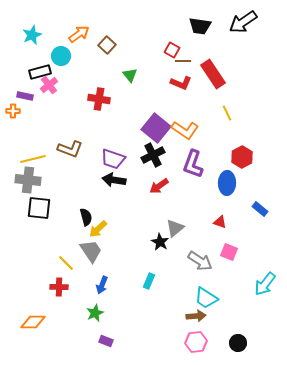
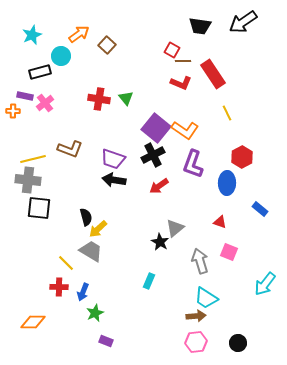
green triangle at (130, 75): moved 4 px left, 23 px down
pink cross at (49, 85): moved 4 px left, 18 px down
gray trapezoid at (91, 251): rotated 25 degrees counterclockwise
gray arrow at (200, 261): rotated 140 degrees counterclockwise
blue arrow at (102, 285): moved 19 px left, 7 px down
